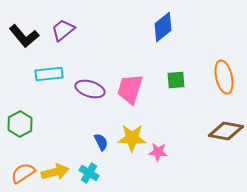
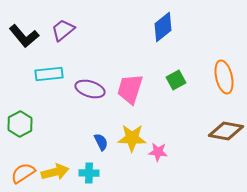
green square: rotated 24 degrees counterclockwise
cyan cross: rotated 30 degrees counterclockwise
